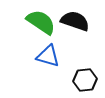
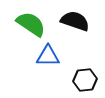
green semicircle: moved 10 px left, 2 px down
blue triangle: rotated 15 degrees counterclockwise
